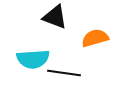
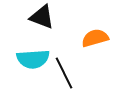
black triangle: moved 13 px left
black line: rotated 56 degrees clockwise
